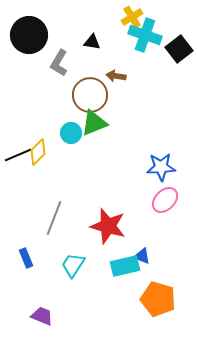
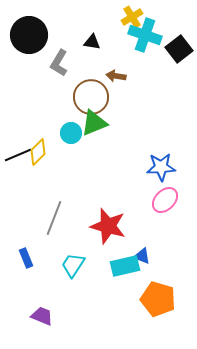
brown circle: moved 1 px right, 2 px down
